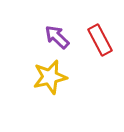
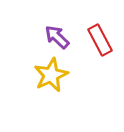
yellow star: moved 1 px right, 2 px up; rotated 12 degrees counterclockwise
